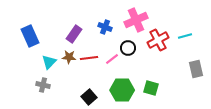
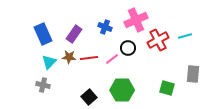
blue rectangle: moved 13 px right, 2 px up
gray rectangle: moved 3 px left, 5 px down; rotated 18 degrees clockwise
green square: moved 16 px right
